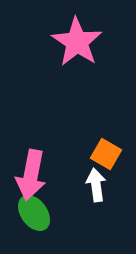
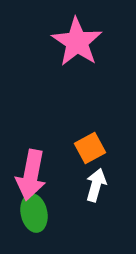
orange square: moved 16 px left, 6 px up; rotated 32 degrees clockwise
white arrow: rotated 24 degrees clockwise
green ellipse: rotated 24 degrees clockwise
